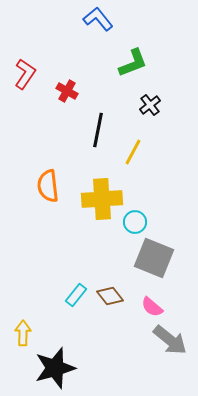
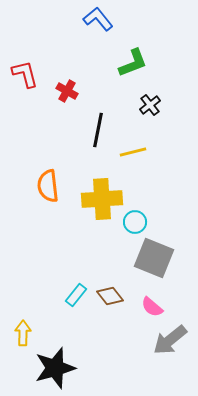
red L-shape: rotated 48 degrees counterclockwise
yellow line: rotated 48 degrees clockwise
gray arrow: rotated 102 degrees clockwise
